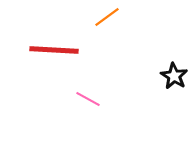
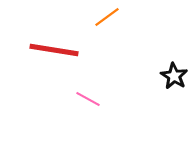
red line: rotated 6 degrees clockwise
